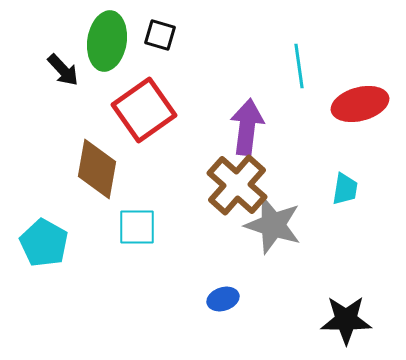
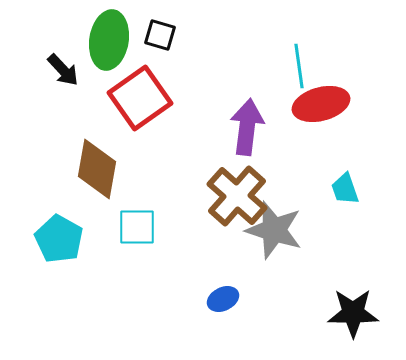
green ellipse: moved 2 px right, 1 px up
red ellipse: moved 39 px left
red square: moved 4 px left, 12 px up
brown cross: moved 11 px down
cyan trapezoid: rotated 152 degrees clockwise
gray star: moved 1 px right, 5 px down
cyan pentagon: moved 15 px right, 4 px up
blue ellipse: rotated 8 degrees counterclockwise
black star: moved 7 px right, 7 px up
